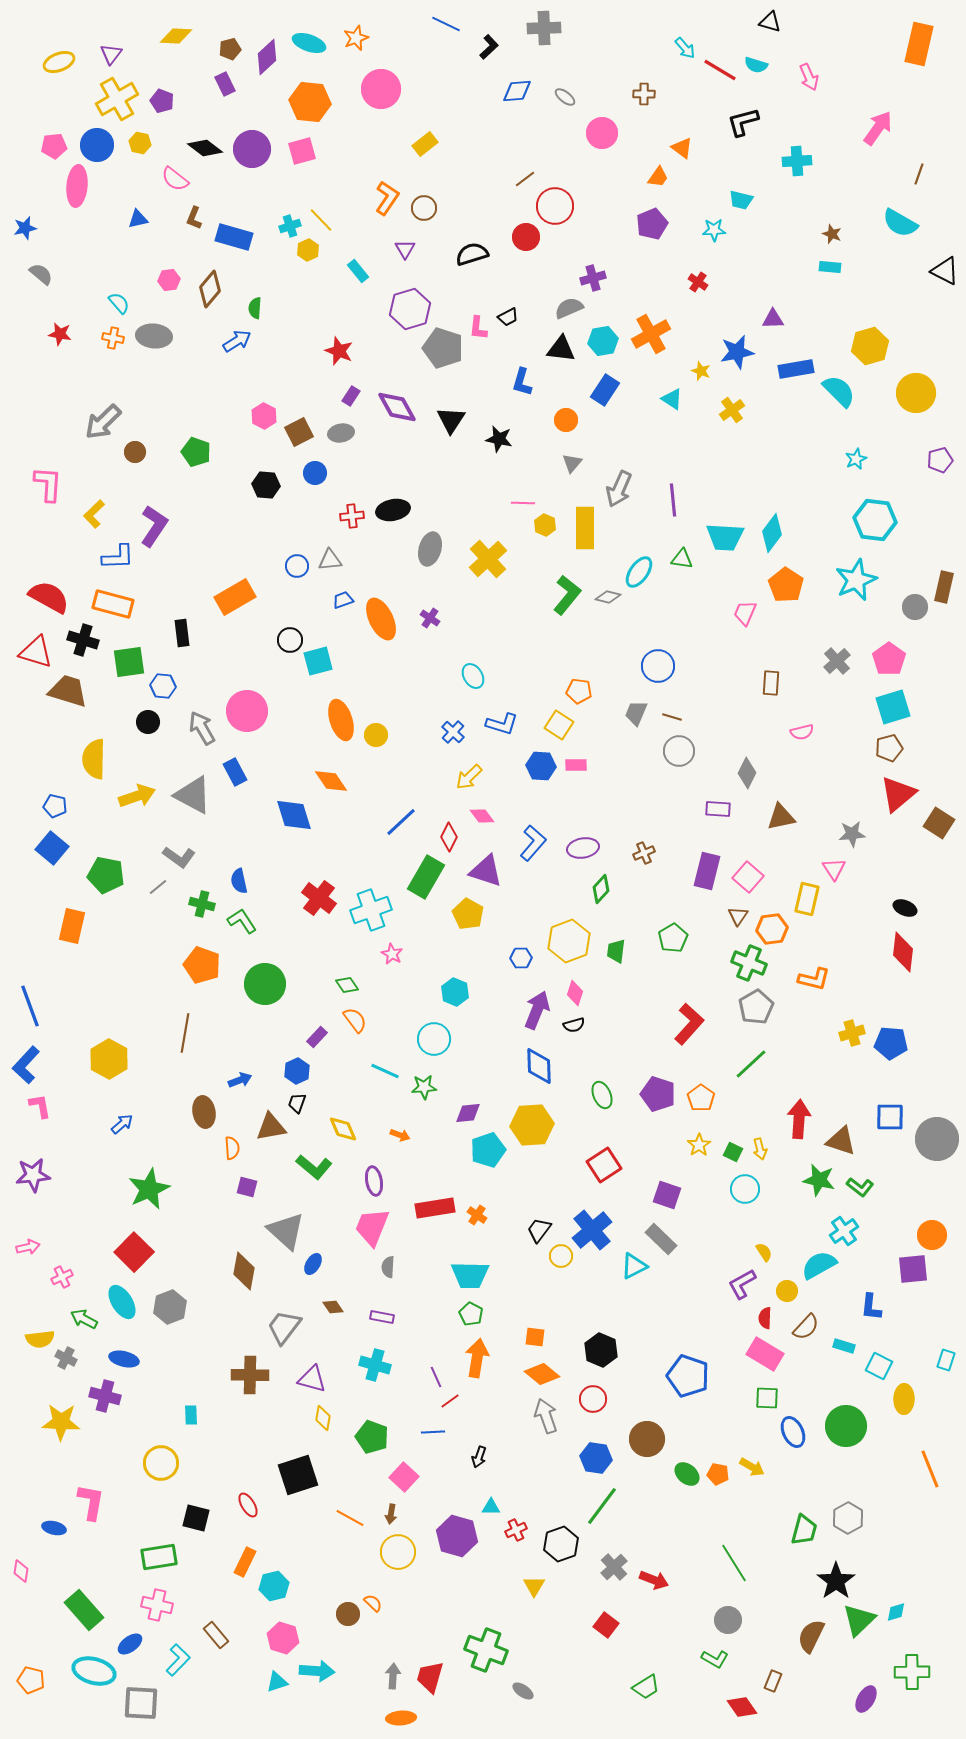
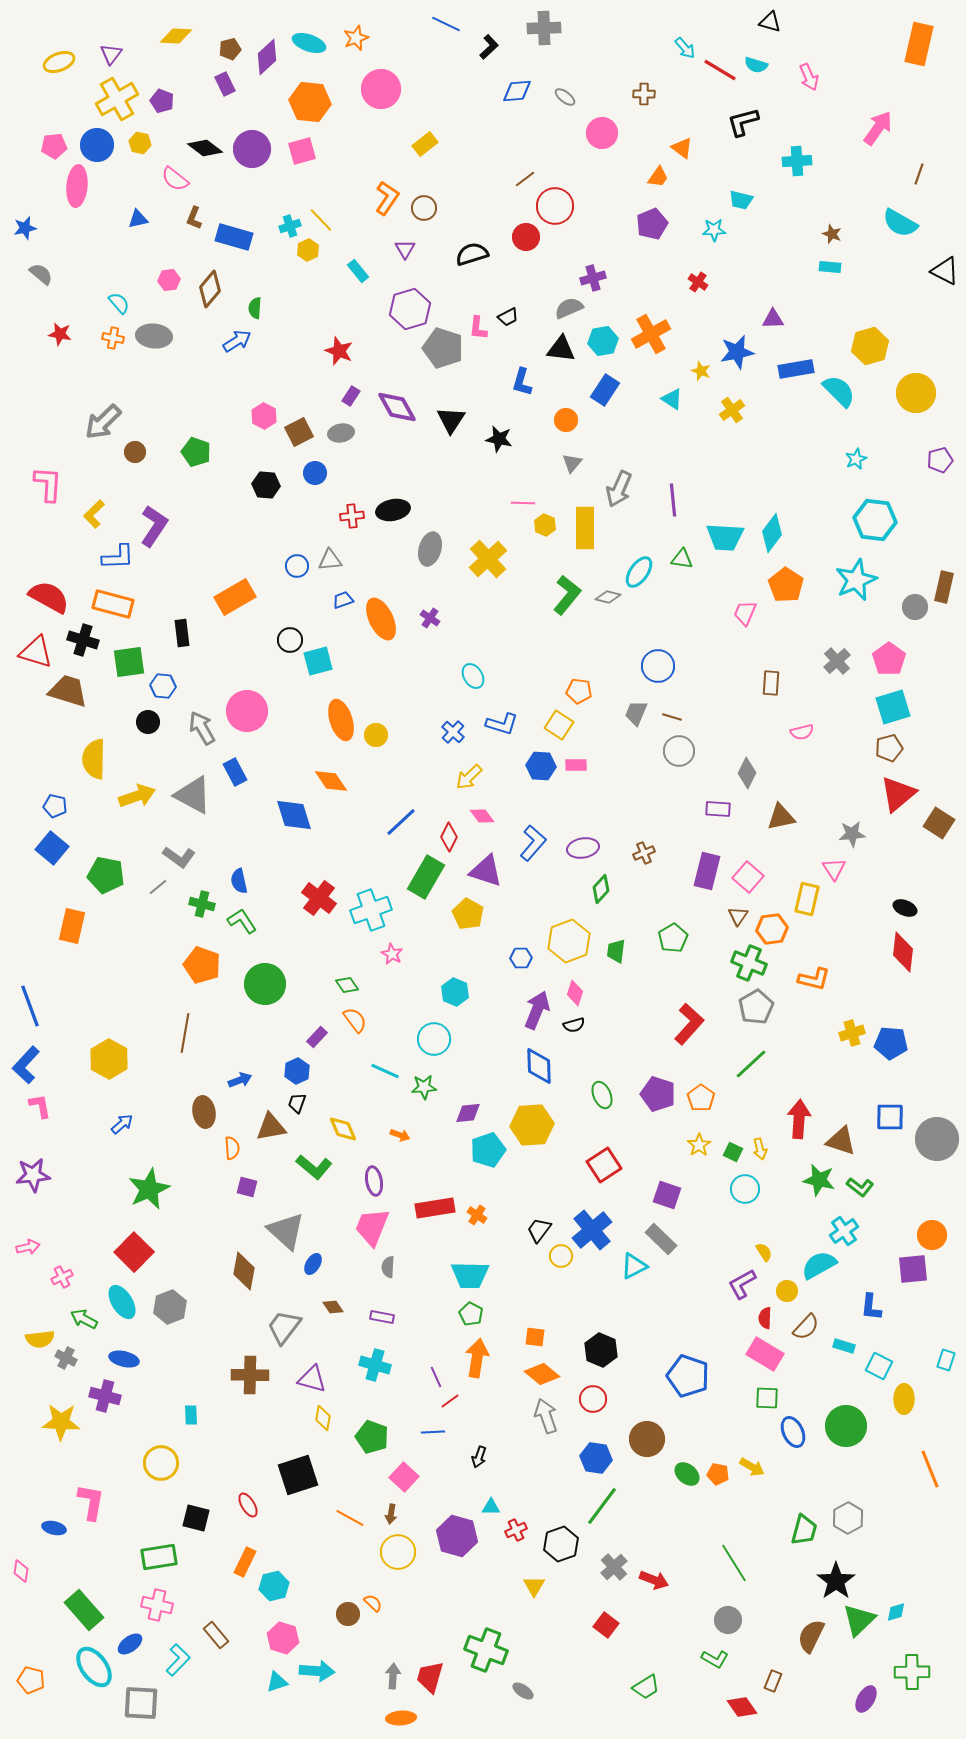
cyan ellipse at (94, 1671): moved 4 px up; rotated 39 degrees clockwise
